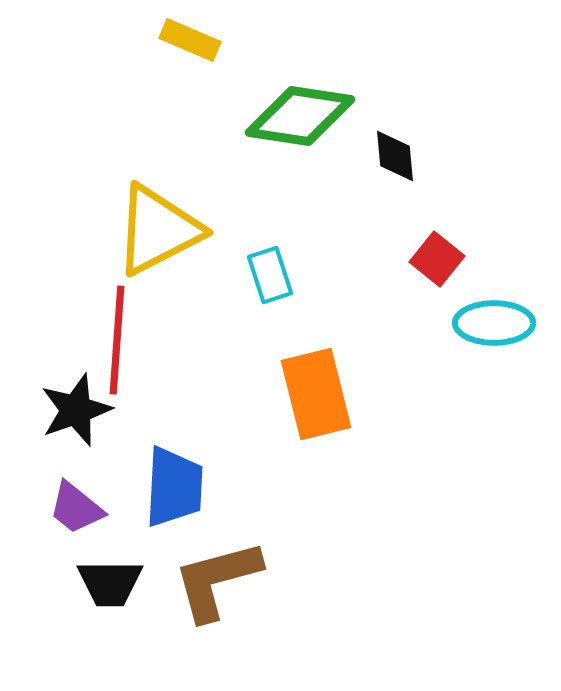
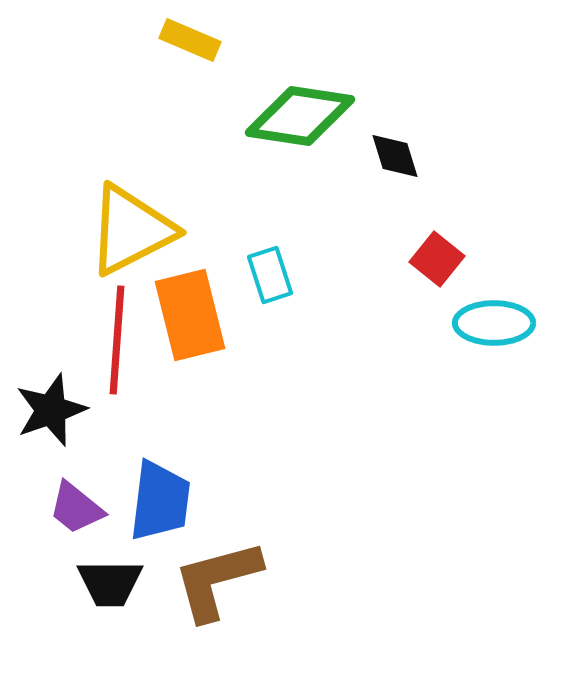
black diamond: rotated 12 degrees counterclockwise
yellow triangle: moved 27 px left
orange rectangle: moved 126 px left, 79 px up
black star: moved 25 px left
blue trapezoid: moved 14 px left, 14 px down; rotated 4 degrees clockwise
